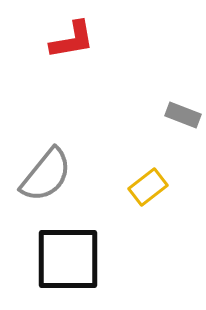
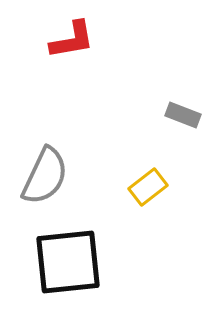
gray semicircle: moved 1 px left, 1 px down; rotated 14 degrees counterclockwise
black square: moved 3 px down; rotated 6 degrees counterclockwise
